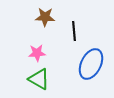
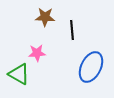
black line: moved 2 px left, 1 px up
blue ellipse: moved 3 px down
green triangle: moved 20 px left, 5 px up
